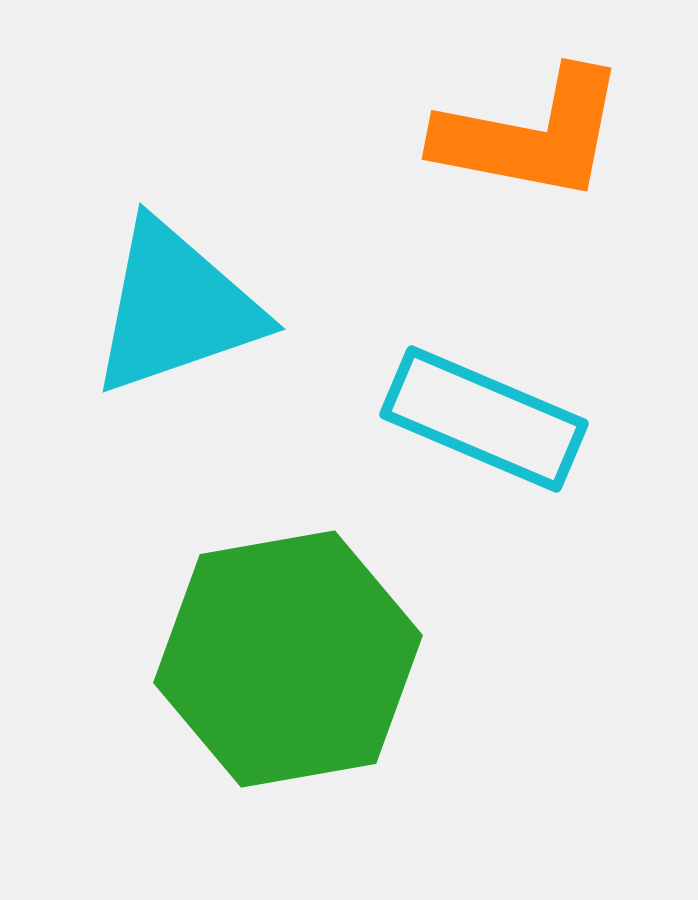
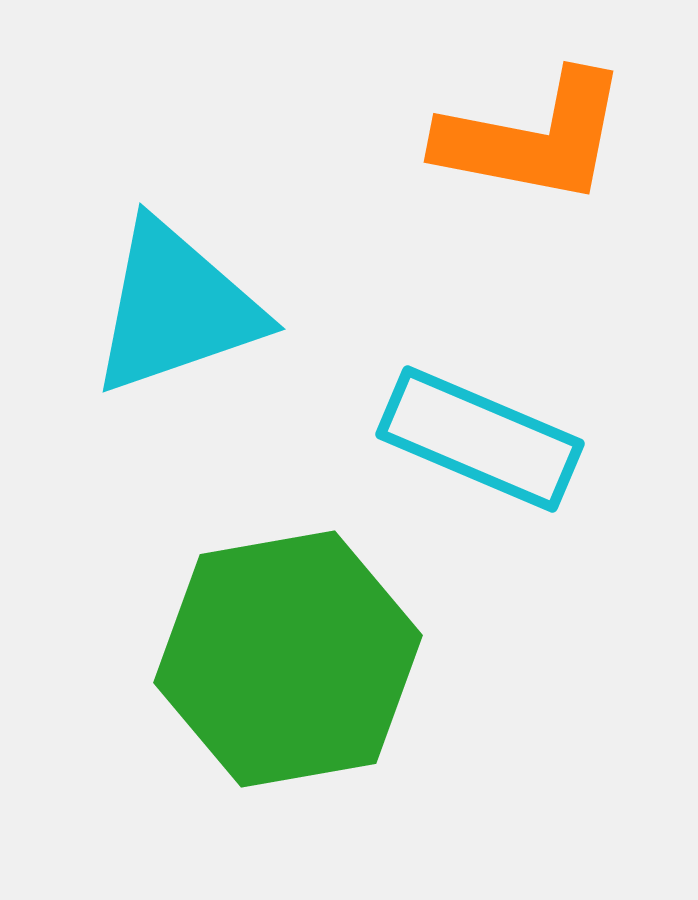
orange L-shape: moved 2 px right, 3 px down
cyan rectangle: moved 4 px left, 20 px down
